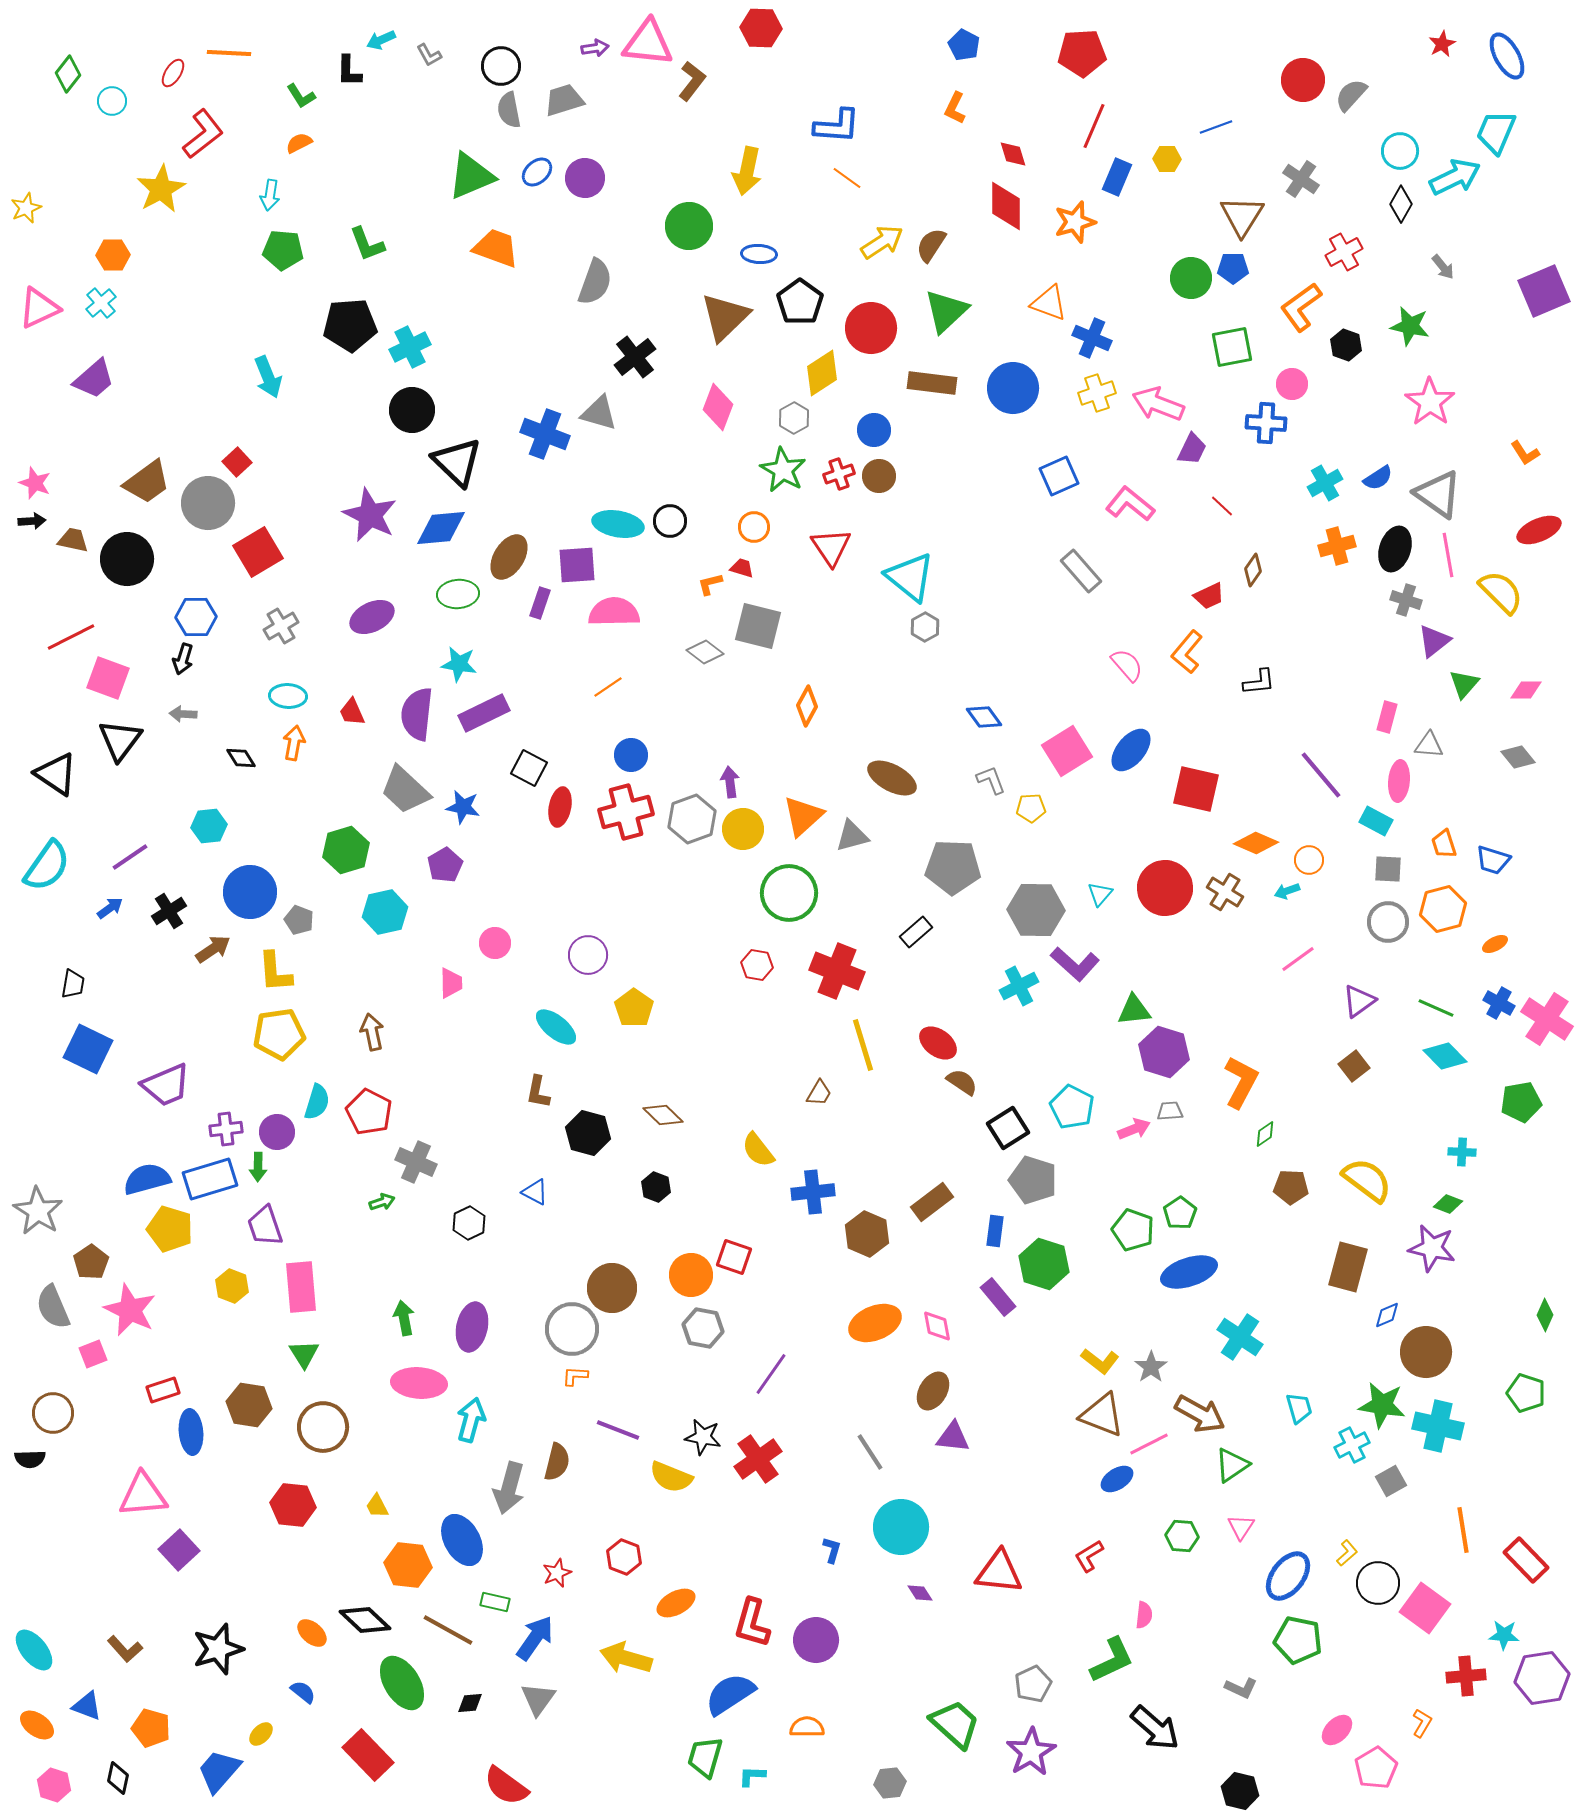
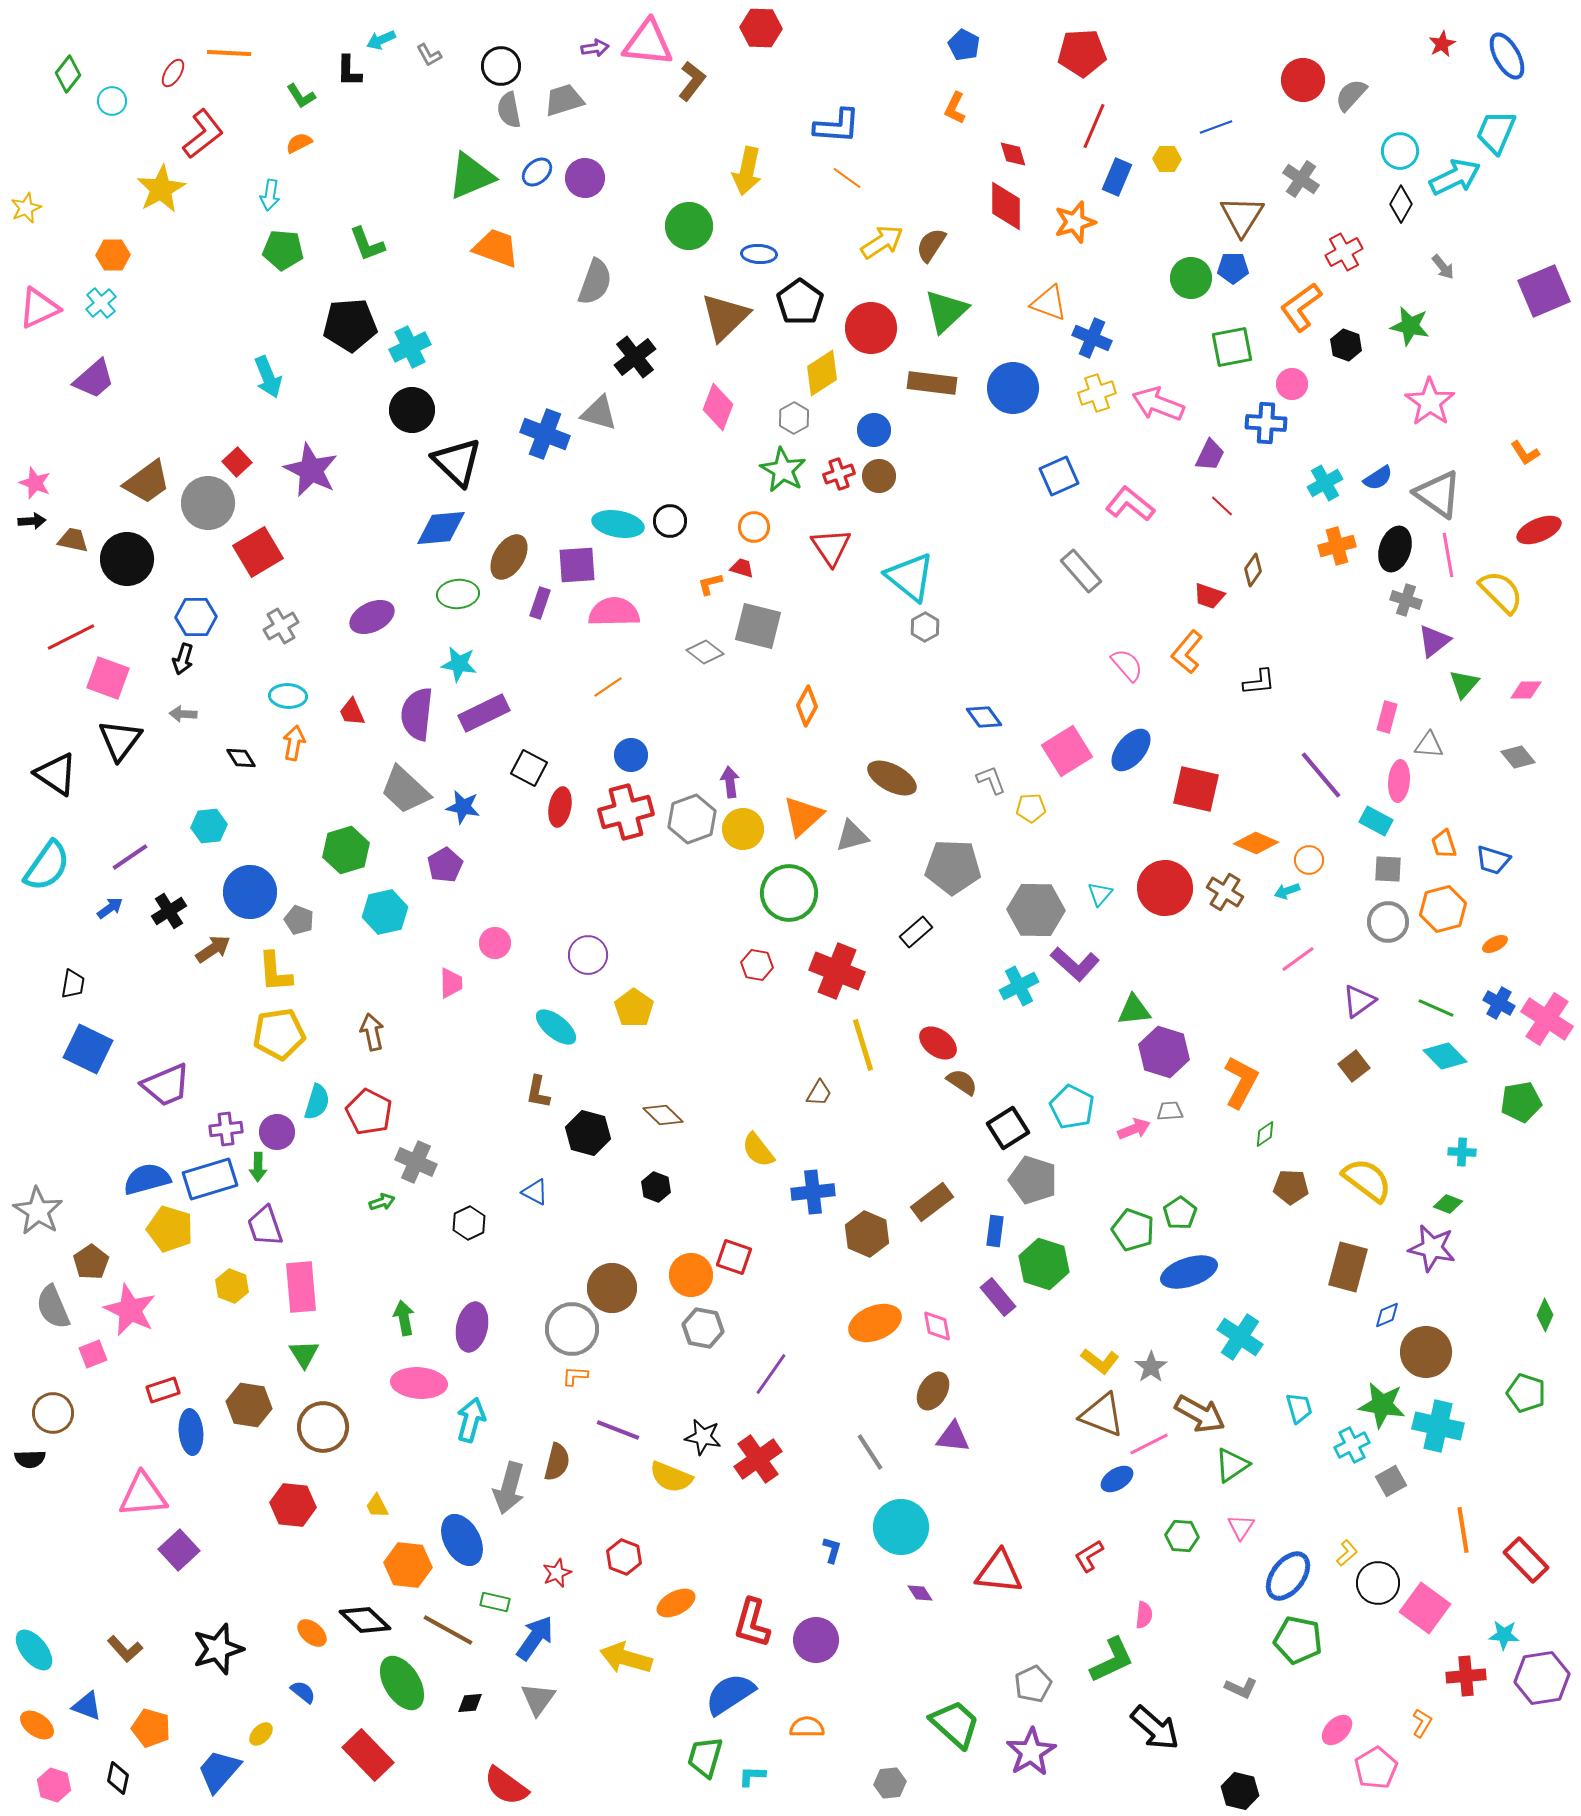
purple trapezoid at (1192, 449): moved 18 px right, 6 px down
purple star at (370, 515): moved 59 px left, 45 px up
red trapezoid at (1209, 596): rotated 44 degrees clockwise
